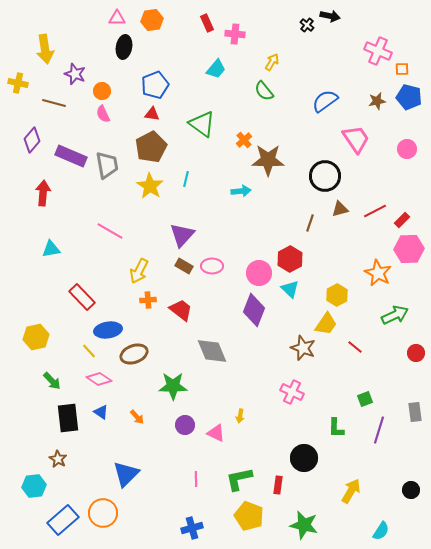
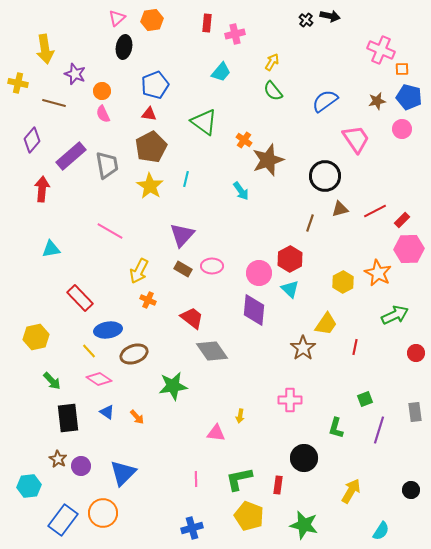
pink triangle at (117, 18): rotated 42 degrees counterclockwise
red rectangle at (207, 23): rotated 30 degrees clockwise
black cross at (307, 25): moved 1 px left, 5 px up
pink cross at (235, 34): rotated 18 degrees counterclockwise
pink cross at (378, 51): moved 3 px right, 1 px up
cyan trapezoid at (216, 69): moved 5 px right, 3 px down
green semicircle at (264, 91): moved 9 px right
red triangle at (152, 114): moved 3 px left
green triangle at (202, 124): moved 2 px right, 2 px up
orange cross at (244, 140): rotated 14 degrees counterclockwise
pink circle at (407, 149): moved 5 px left, 20 px up
purple rectangle at (71, 156): rotated 64 degrees counterclockwise
brown star at (268, 160): rotated 20 degrees counterclockwise
cyan arrow at (241, 191): rotated 60 degrees clockwise
red arrow at (43, 193): moved 1 px left, 4 px up
brown rectangle at (184, 266): moved 1 px left, 3 px down
yellow hexagon at (337, 295): moved 6 px right, 13 px up
red rectangle at (82, 297): moved 2 px left, 1 px down
orange cross at (148, 300): rotated 28 degrees clockwise
red trapezoid at (181, 310): moved 11 px right, 8 px down
purple diamond at (254, 310): rotated 16 degrees counterclockwise
red line at (355, 347): rotated 63 degrees clockwise
brown star at (303, 348): rotated 15 degrees clockwise
gray diamond at (212, 351): rotated 12 degrees counterclockwise
green star at (173, 386): rotated 8 degrees counterclockwise
pink cross at (292, 392): moved 2 px left, 8 px down; rotated 25 degrees counterclockwise
blue triangle at (101, 412): moved 6 px right
purple circle at (185, 425): moved 104 px left, 41 px down
green L-shape at (336, 428): rotated 15 degrees clockwise
pink triangle at (216, 433): rotated 18 degrees counterclockwise
blue triangle at (126, 474): moved 3 px left, 1 px up
cyan hexagon at (34, 486): moved 5 px left
blue rectangle at (63, 520): rotated 12 degrees counterclockwise
